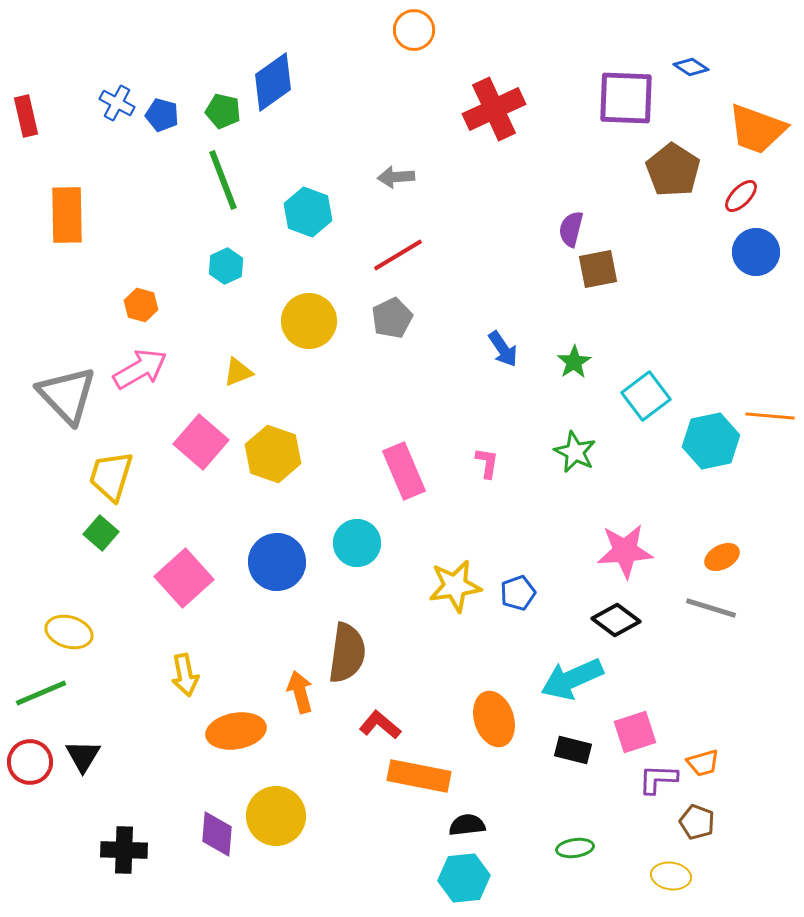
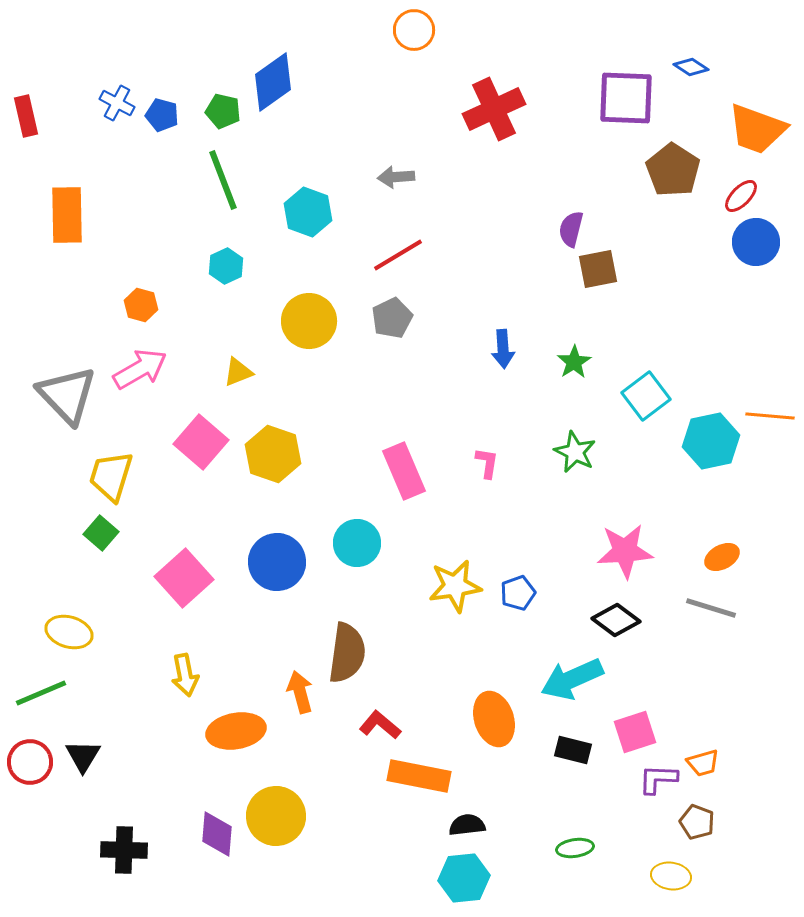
blue circle at (756, 252): moved 10 px up
blue arrow at (503, 349): rotated 30 degrees clockwise
